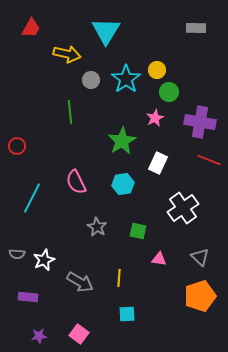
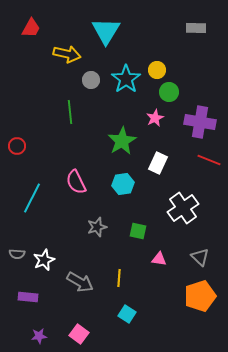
gray star: rotated 24 degrees clockwise
cyan square: rotated 36 degrees clockwise
